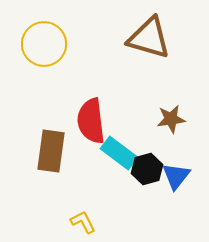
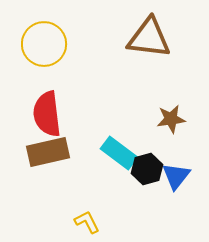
brown triangle: rotated 9 degrees counterclockwise
red semicircle: moved 44 px left, 7 px up
brown rectangle: moved 3 px left, 1 px down; rotated 69 degrees clockwise
yellow L-shape: moved 4 px right
